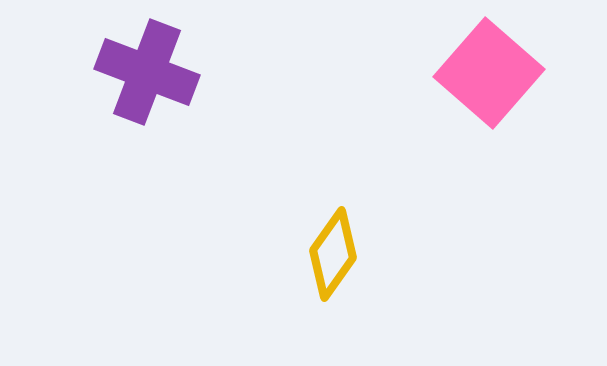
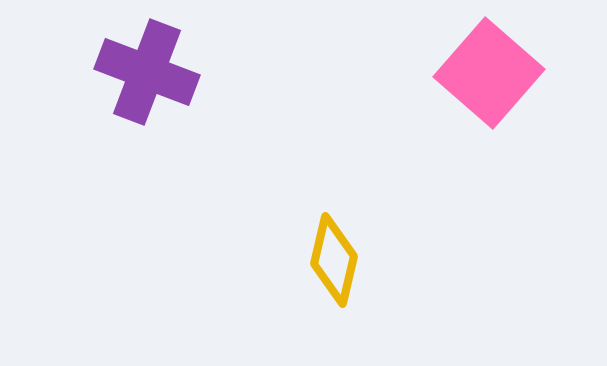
yellow diamond: moved 1 px right, 6 px down; rotated 22 degrees counterclockwise
